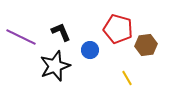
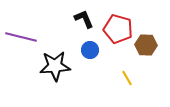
black L-shape: moved 23 px right, 13 px up
purple line: rotated 12 degrees counterclockwise
brown hexagon: rotated 10 degrees clockwise
black star: rotated 16 degrees clockwise
